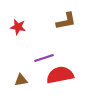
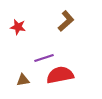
brown L-shape: rotated 30 degrees counterclockwise
brown triangle: moved 2 px right
